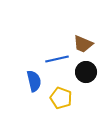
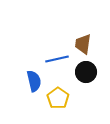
brown trapezoid: rotated 75 degrees clockwise
yellow pentagon: moved 3 px left; rotated 15 degrees clockwise
